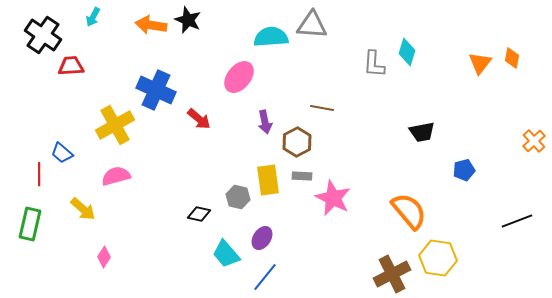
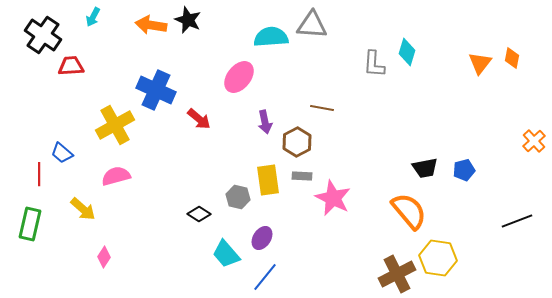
black trapezoid: moved 3 px right, 36 px down
black diamond: rotated 20 degrees clockwise
brown cross: moved 5 px right
